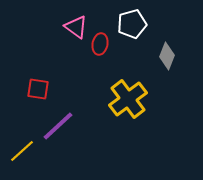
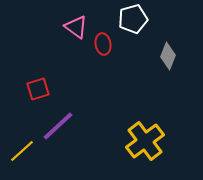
white pentagon: moved 1 px right, 5 px up
red ellipse: moved 3 px right; rotated 20 degrees counterclockwise
gray diamond: moved 1 px right
red square: rotated 25 degrees counterclockwise
yellow cross: moved 17 px right, 42 px down
